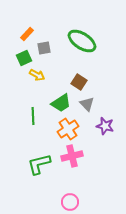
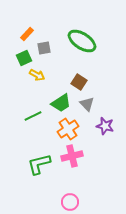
green line: rotated 66 degrees clockwise
